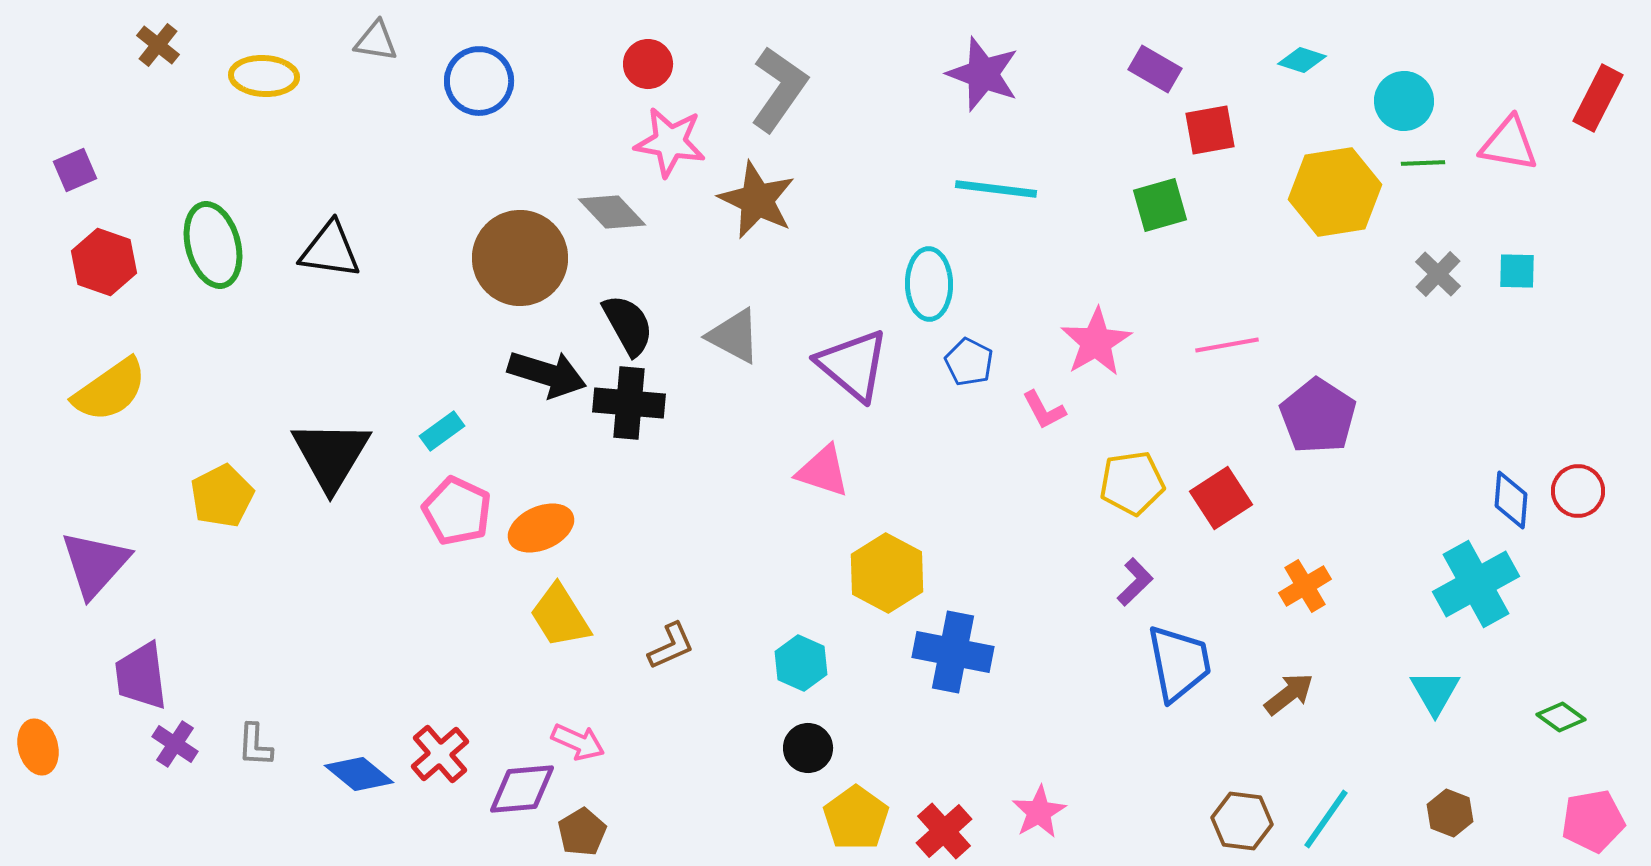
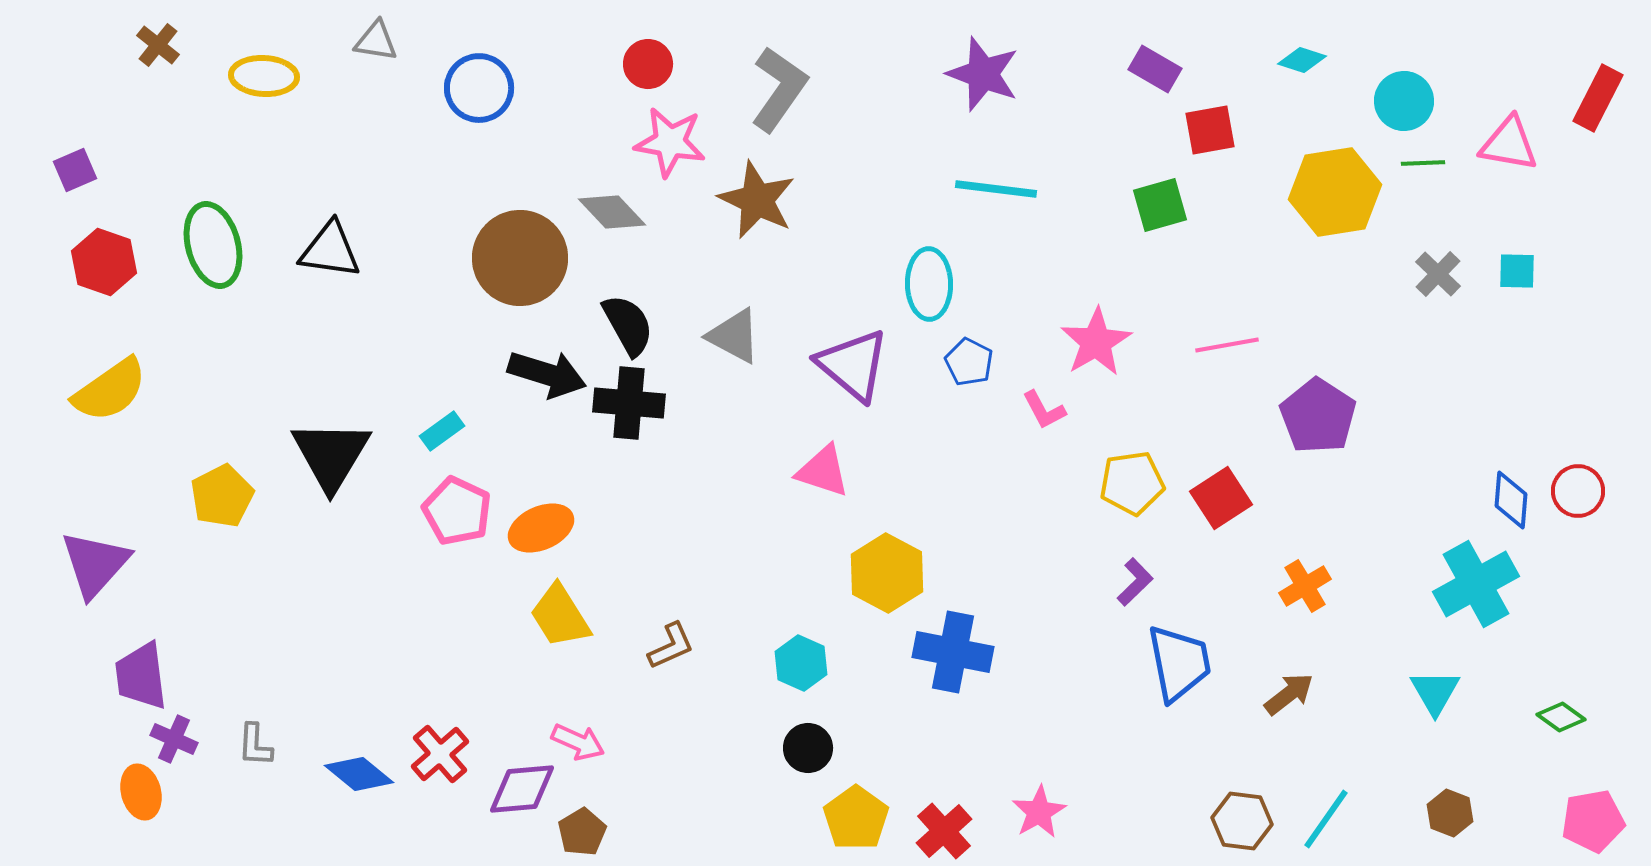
blue circle at (479, 81): moved 7 px down
purple cross at (175, 744): moved 1 px left, 5 px up; rotated 9 degrees counterclockwise
orange ellipse at (38, 747): moved 103 px right, 45 px down
